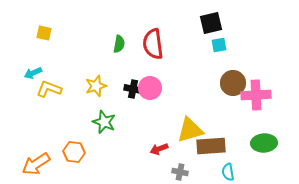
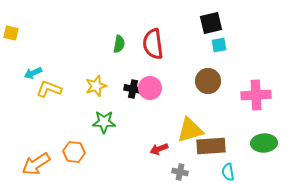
yellow square: moved 33 px left
brown circle: moved 25 px left, 2 px up
green star: rotated 20 degrees counterclockwise
